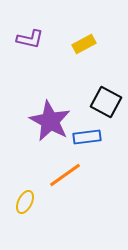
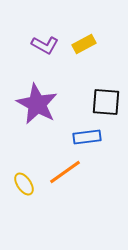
purple L-shape: moved 15 px right, 6 px down; rotated 16 degrees clockwise
black square: rotated 24 degrees counterclockwise
purple star: moved 13 px left, 17 px up
orange line: moved 3 px up
yellow ellipse: moved 1 px left, 18 px up; rotated 60 degrees counterclockwise
